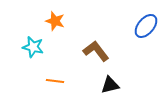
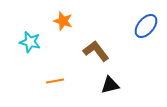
orange star: moved 8 px right
cyan star: moved 3 px left, 5 px up
orange line: rotated 18 degrees counterclockwise
